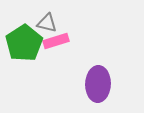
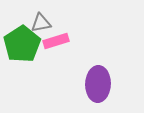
gray triangle: moved 6 px left; rotated 25 degrees counterclockwise
green pentagon: moved 2 px left, 1 px down
